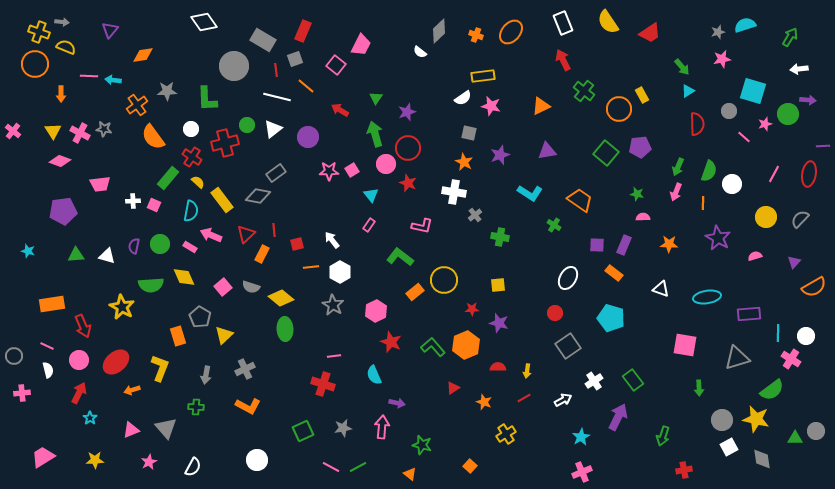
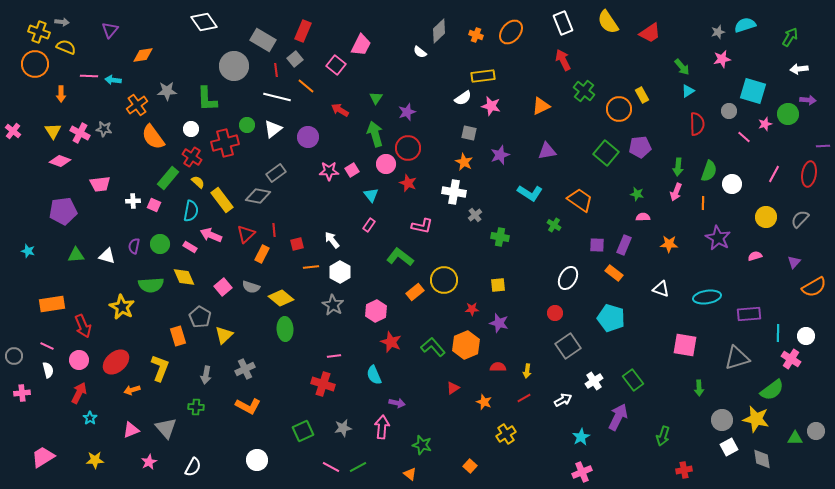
gray square at (295, 59): rotated 21 degrees counterclockwise
green arrow at (678, 167): rotated 18 degrees counterclockwise
